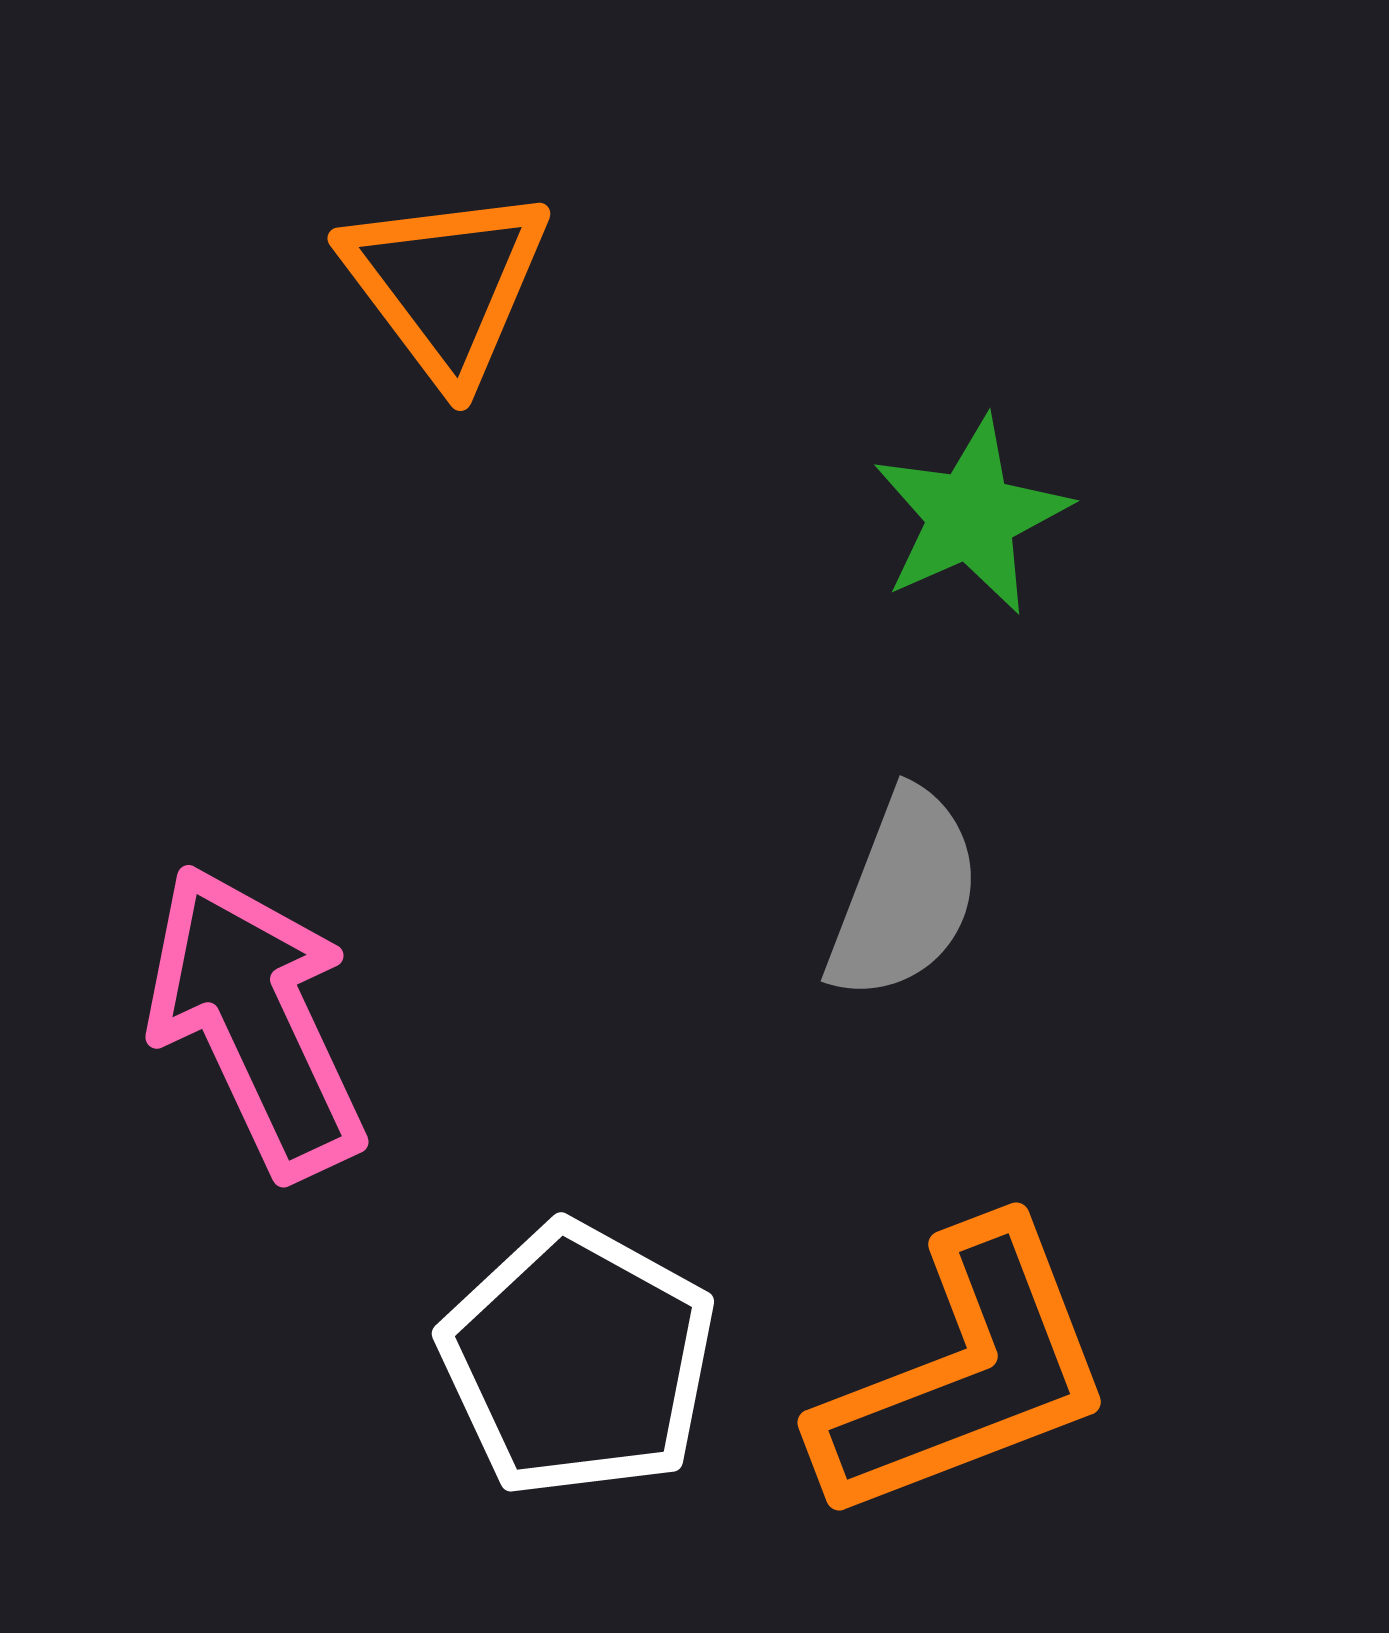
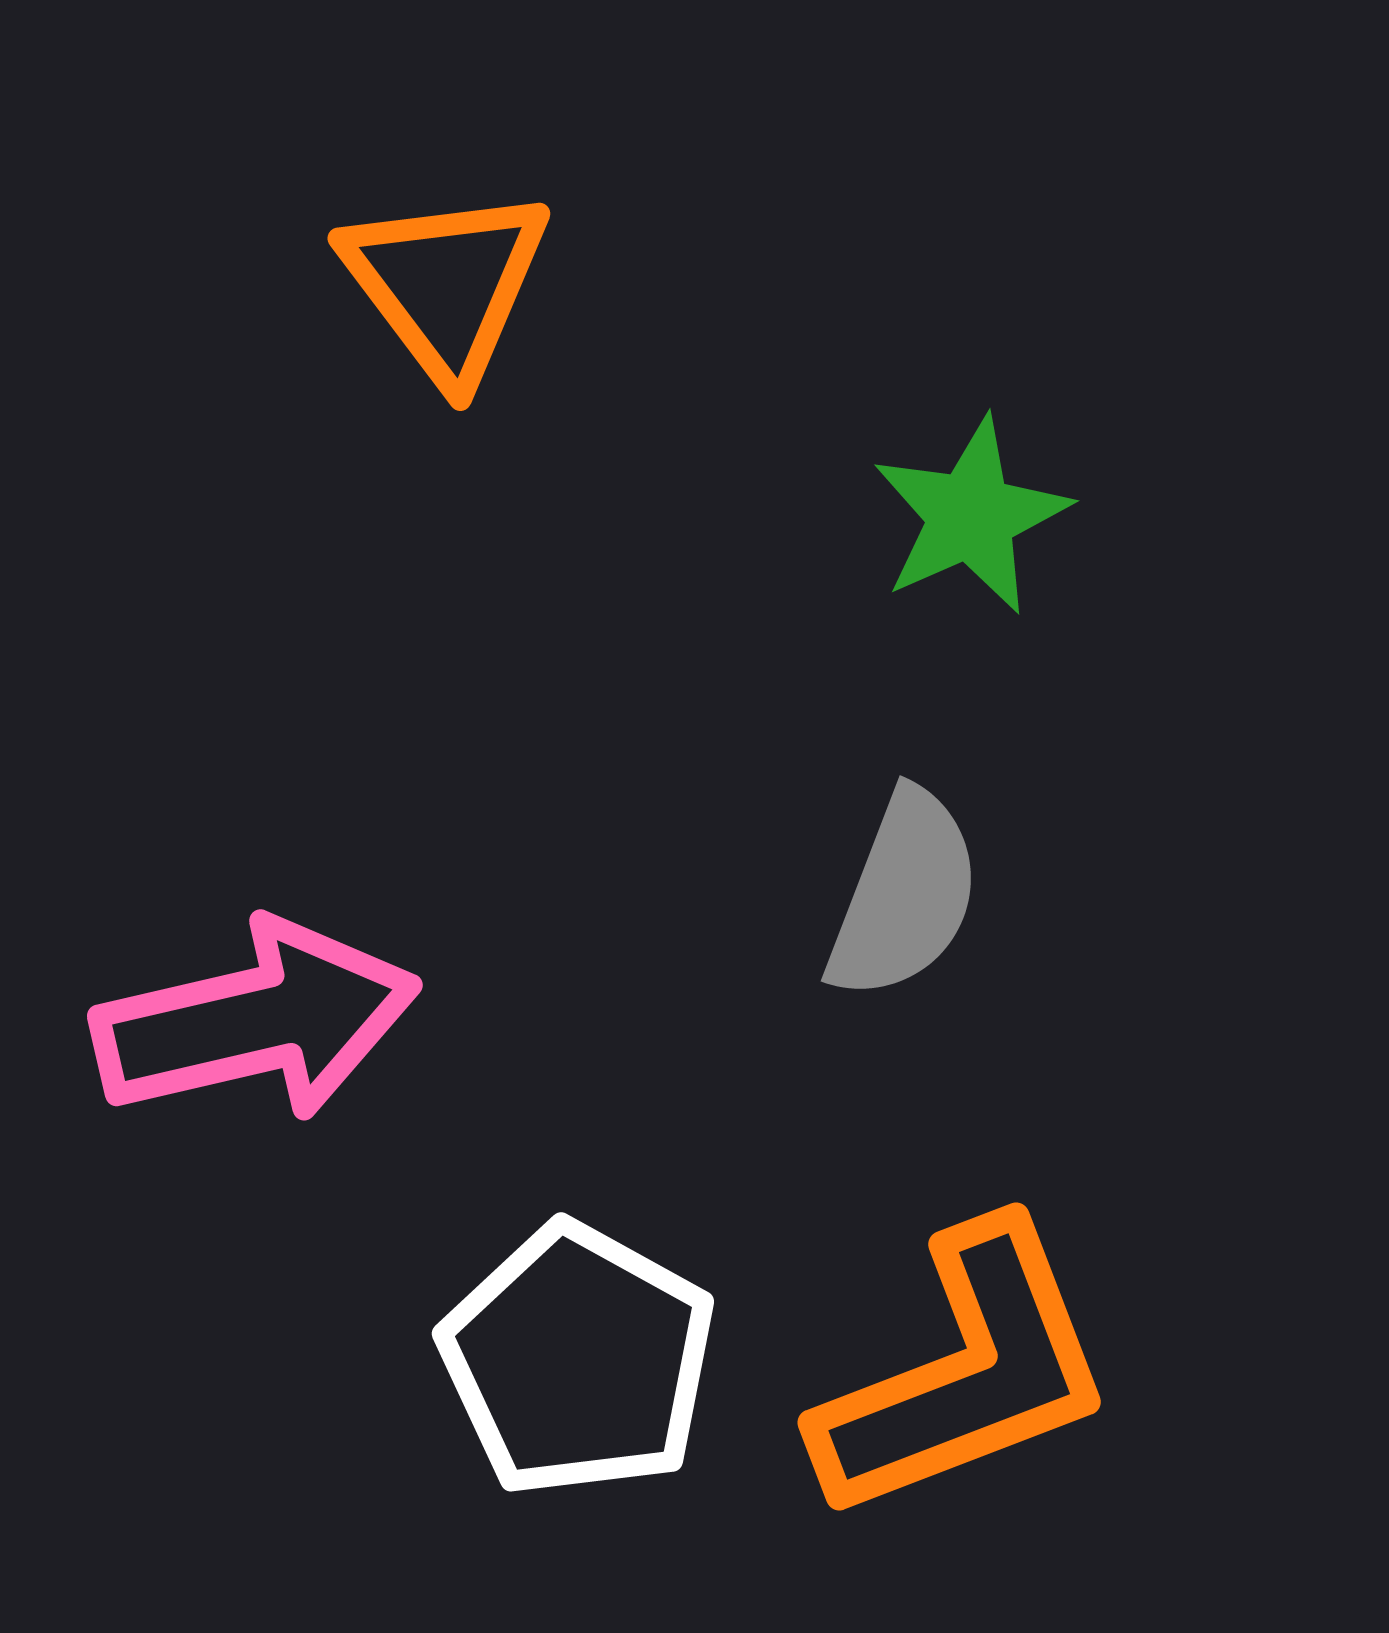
pink arrow: rotated 102 degrees clockwise
